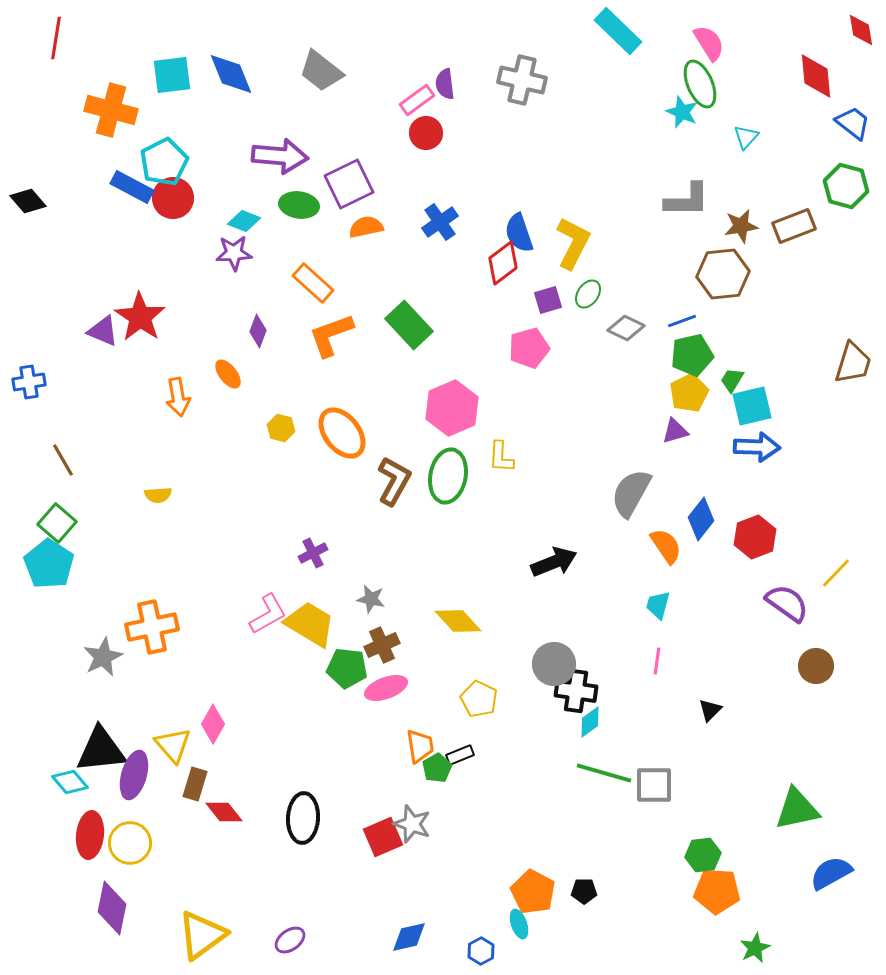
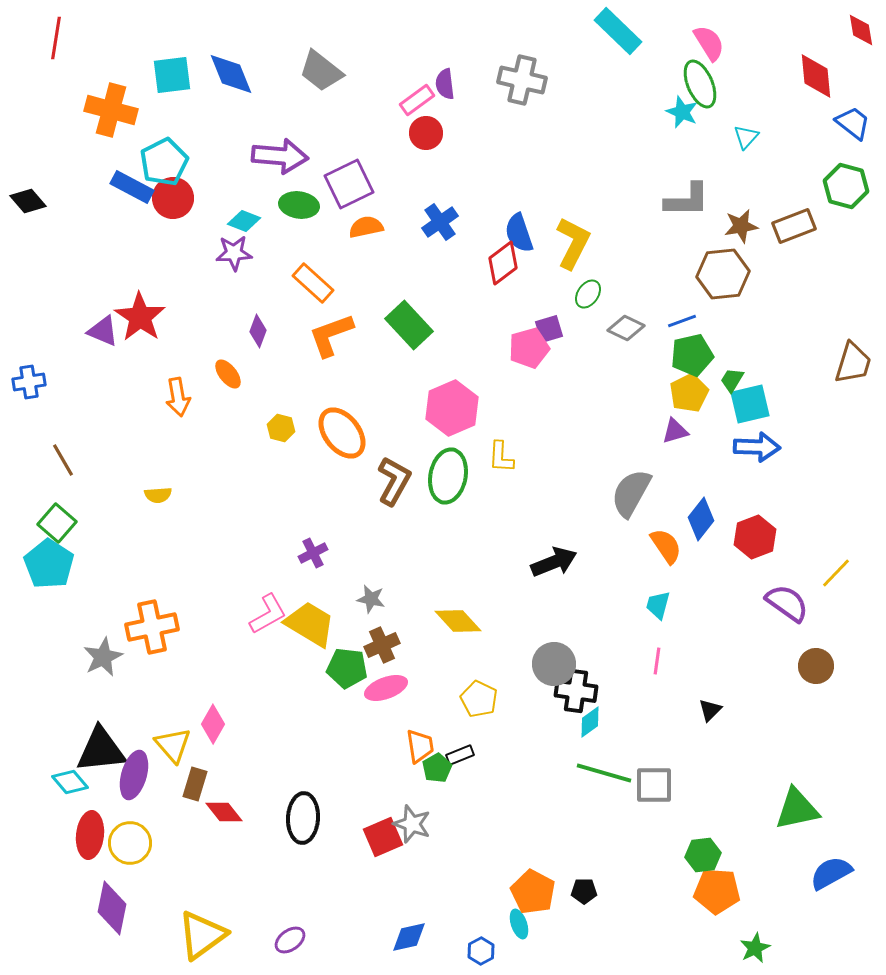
purple square at (548, 300): moved 1 px right, 29 px down
cyan square at (752, 406): moved 2 px left, 2 px up
